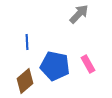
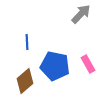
gray arrow: moved 2 px right
